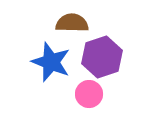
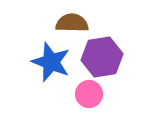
purple hexagon: rotated 9 degrees clockwise
